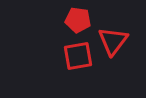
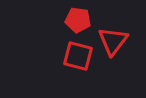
red square: rotated 24 degrees clockwise
